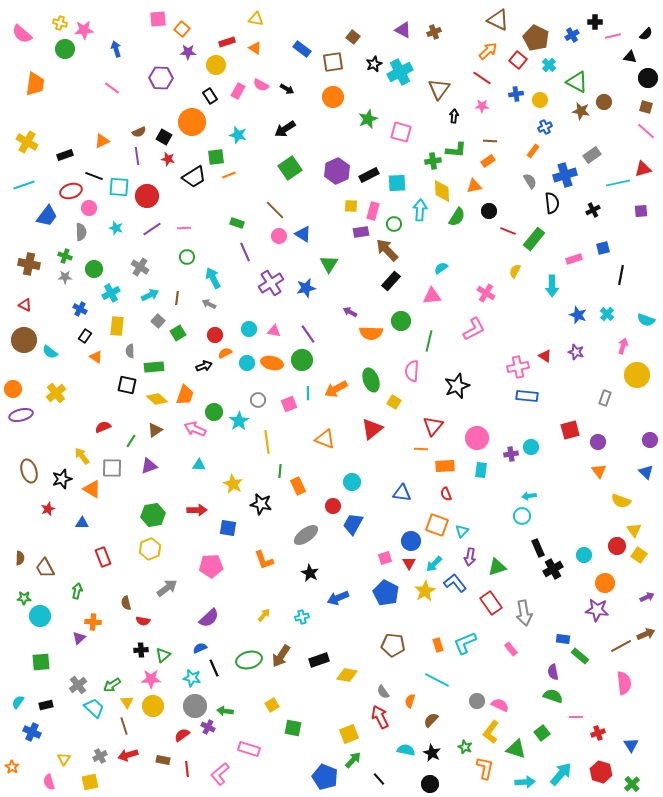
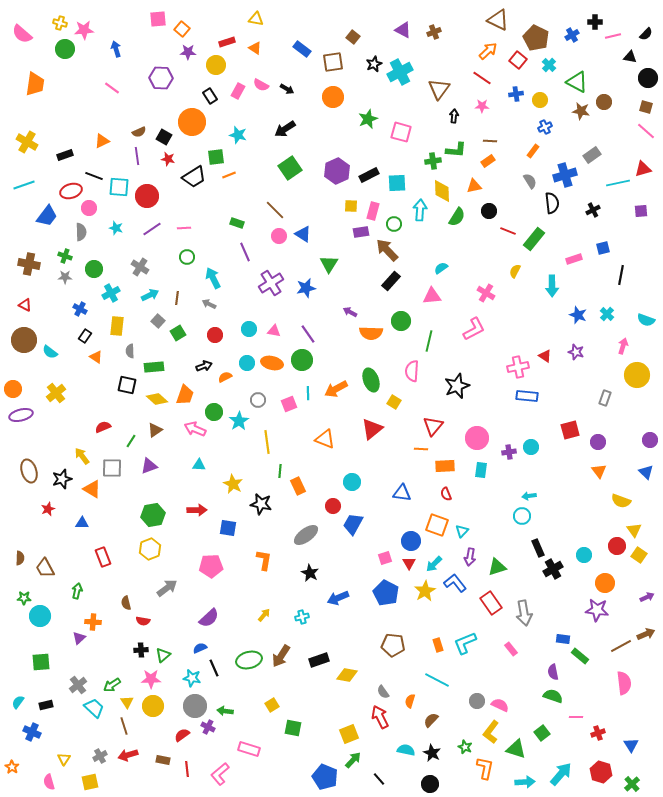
orange semicircle at (225, 353): moved 24 px down
purple cross at (511, 454): moved 2 px left, 2 px up
orange L-shape at (264, 560): rotated 150 degrees counterclockwise
